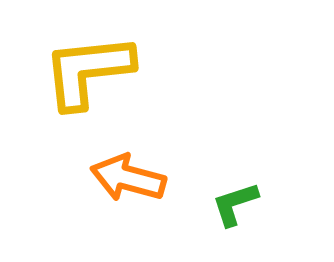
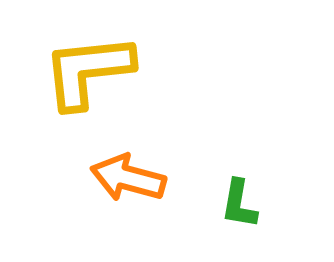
green L-shape: moved 4 px right; rotated 62 degrees counterclockwise
